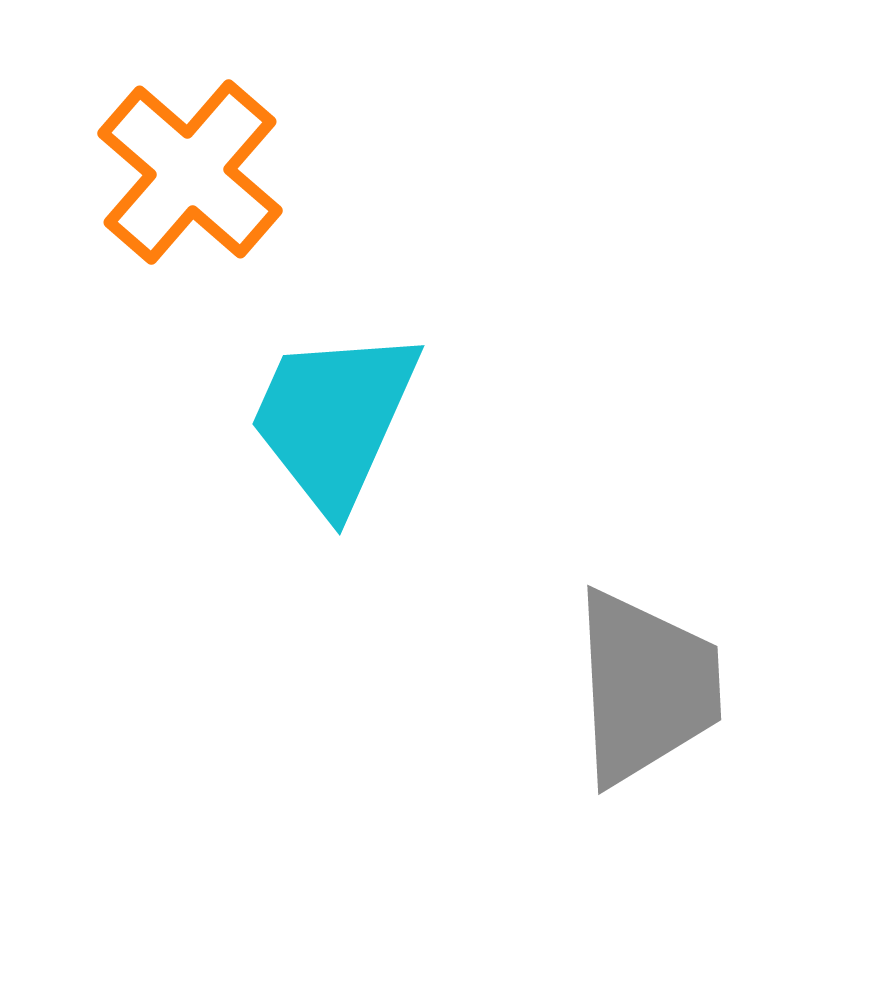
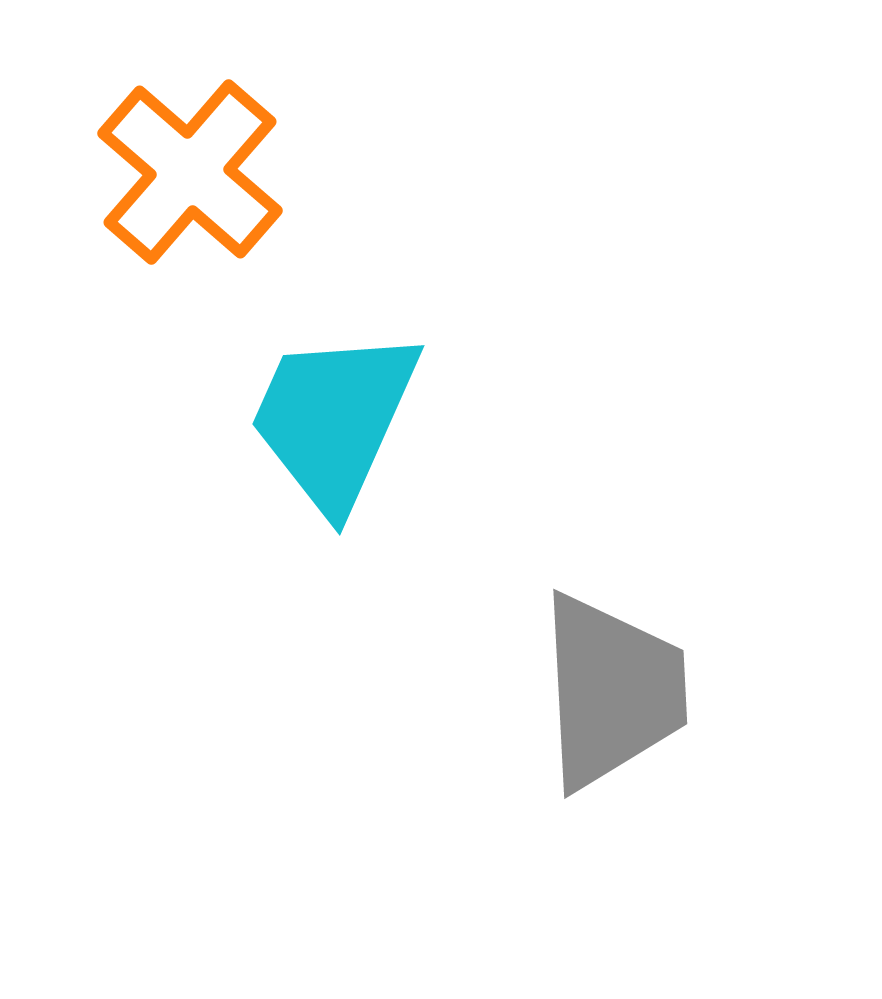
gray trapezoid: moved 34 px left, 4 px down
